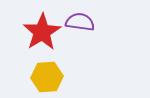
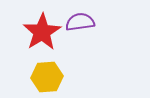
purple semicircle: rotated 16 degrees counterclockwise
